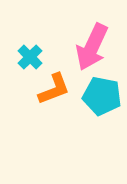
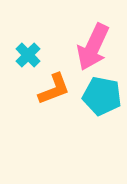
pink arrow: moved 1 px right
cyan cross: moved 2 px left, 2 px up
